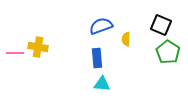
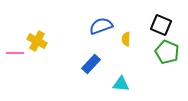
yellow cross: moved 1 px left, 6 px up; rotated 18 degrees clockwise
green pentagon: moved 1 px left; rotated 10 degrees counterclockwise
blue rectangle: moved 6 px left, 6 px down; rotated 48 degrees clockwise
cyan triangle: moved 19 px right
